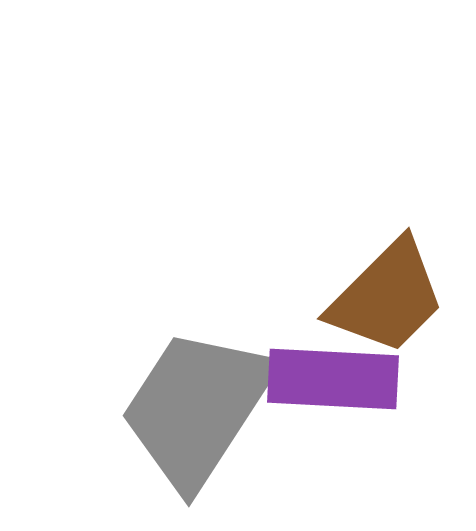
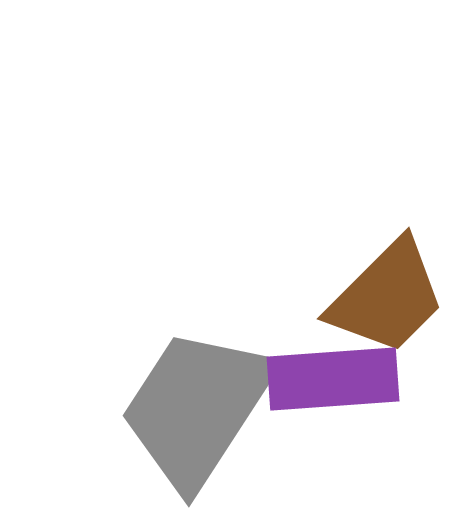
purple rectangle: rotated 7 degrees counterclockwise
